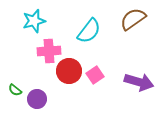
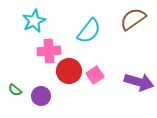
cyan star: rotated 10 degrees counterclockwise
purple circle: moved 4 px right, 3 px up
